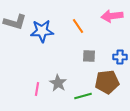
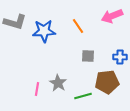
pink arrow: rotated 15 degrees counterclockwise
blue star: moved 2 px right
gray square: moved 1 px left
